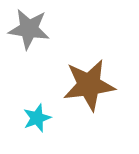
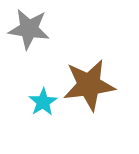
cyan star: moved 6 px right, 16 px up; rotated 12 degrees counterclockwise
